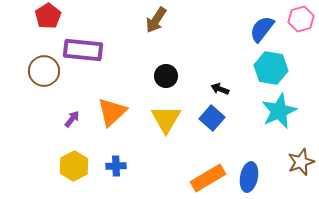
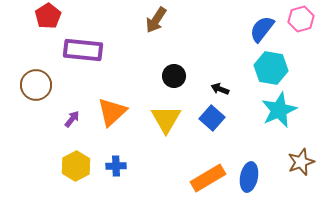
brown circle: moved 8 px left, 14 px down
black circle: moved 8 px right
cyan star: moved 1 px up
yellow hexagon: moved 2 px right
